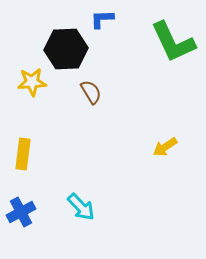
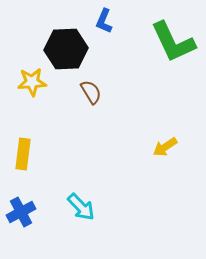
blue L-shape: moved 2 px right, 2 px down; rotated 65 degrees counterclockwise
